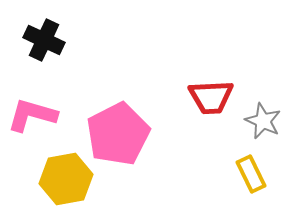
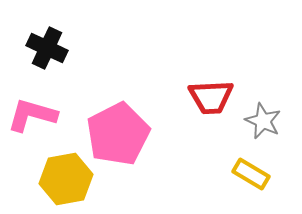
black cross: moved 3 px right, 8 px down
yellow rectangle: rotated 33 degrees counterclockwise
